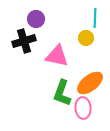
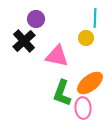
black cross: rotated 25 degrees counterclockwise
